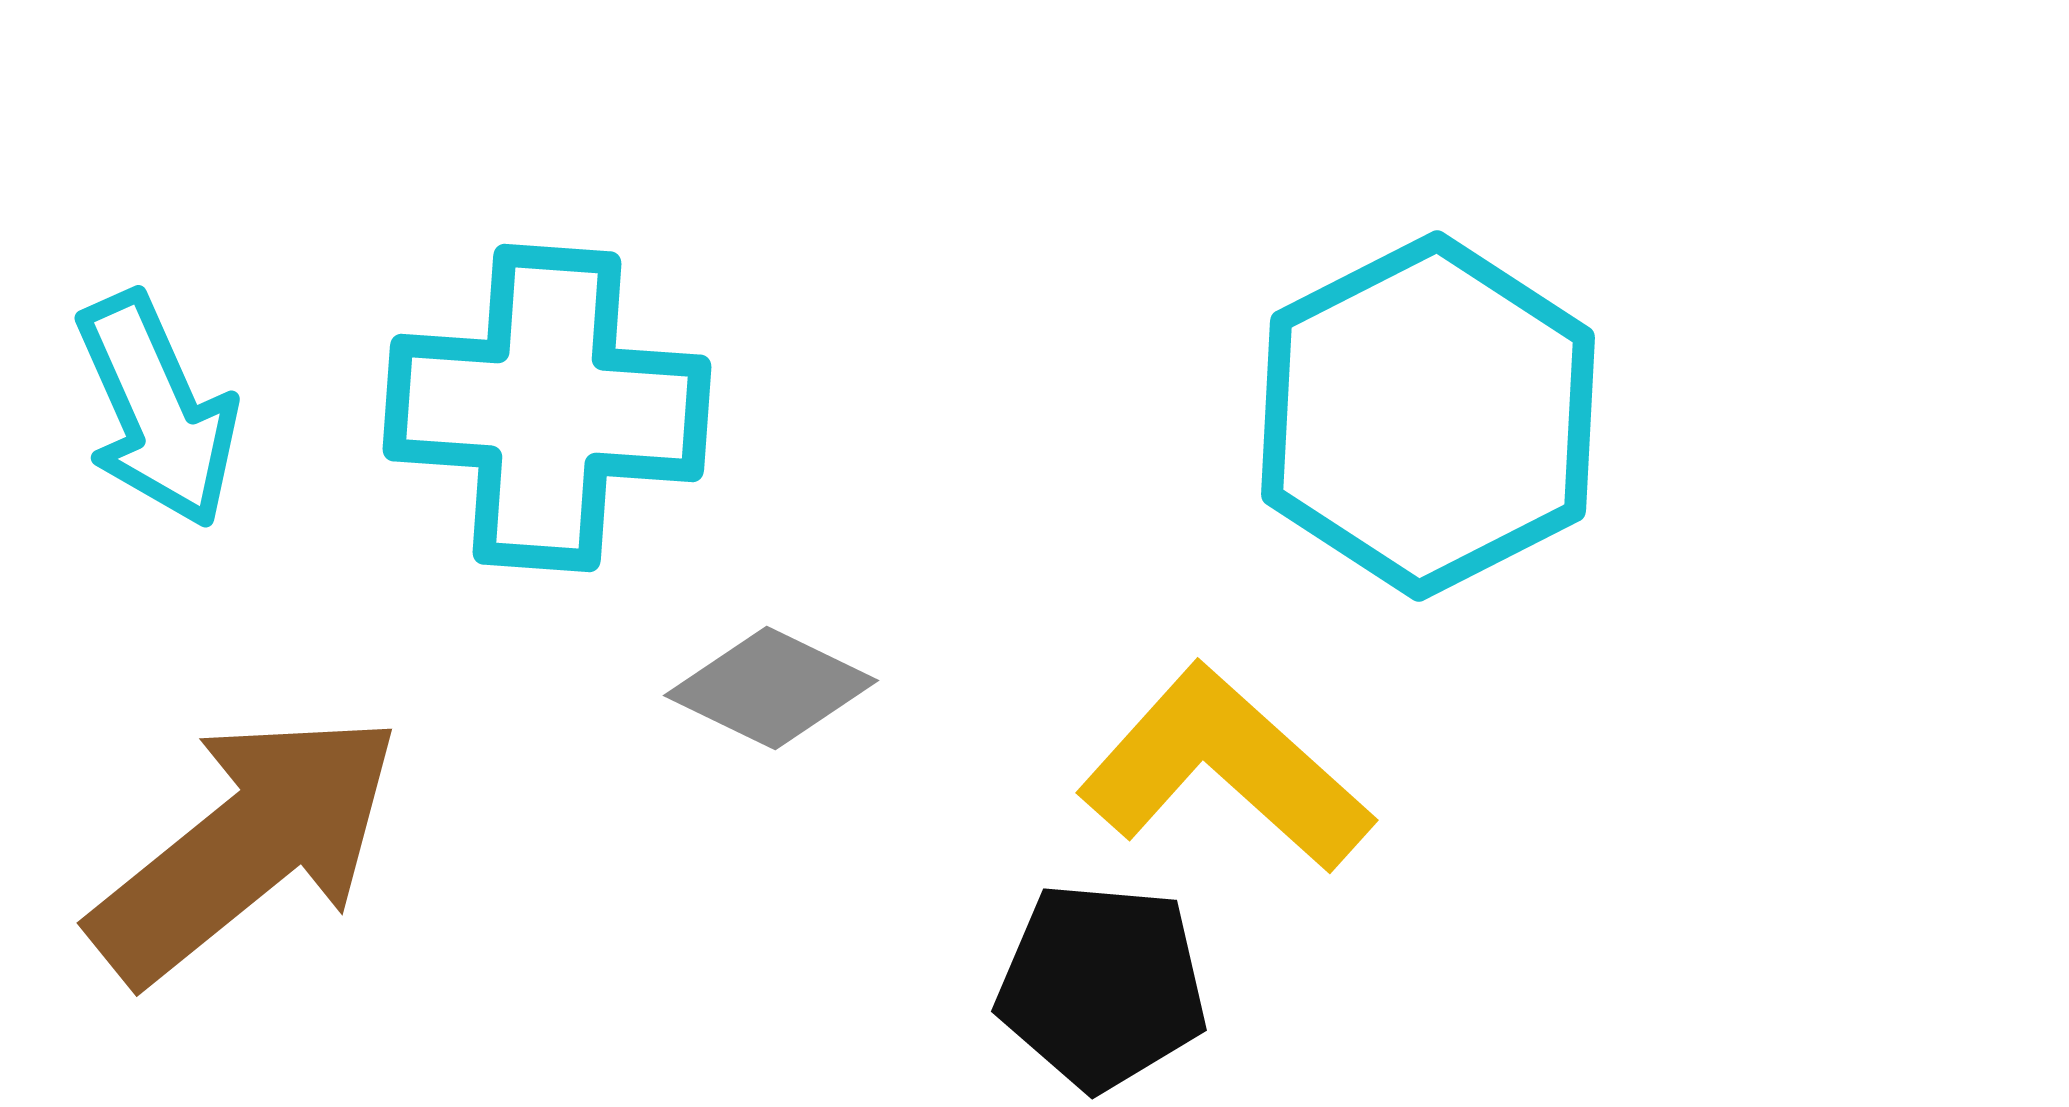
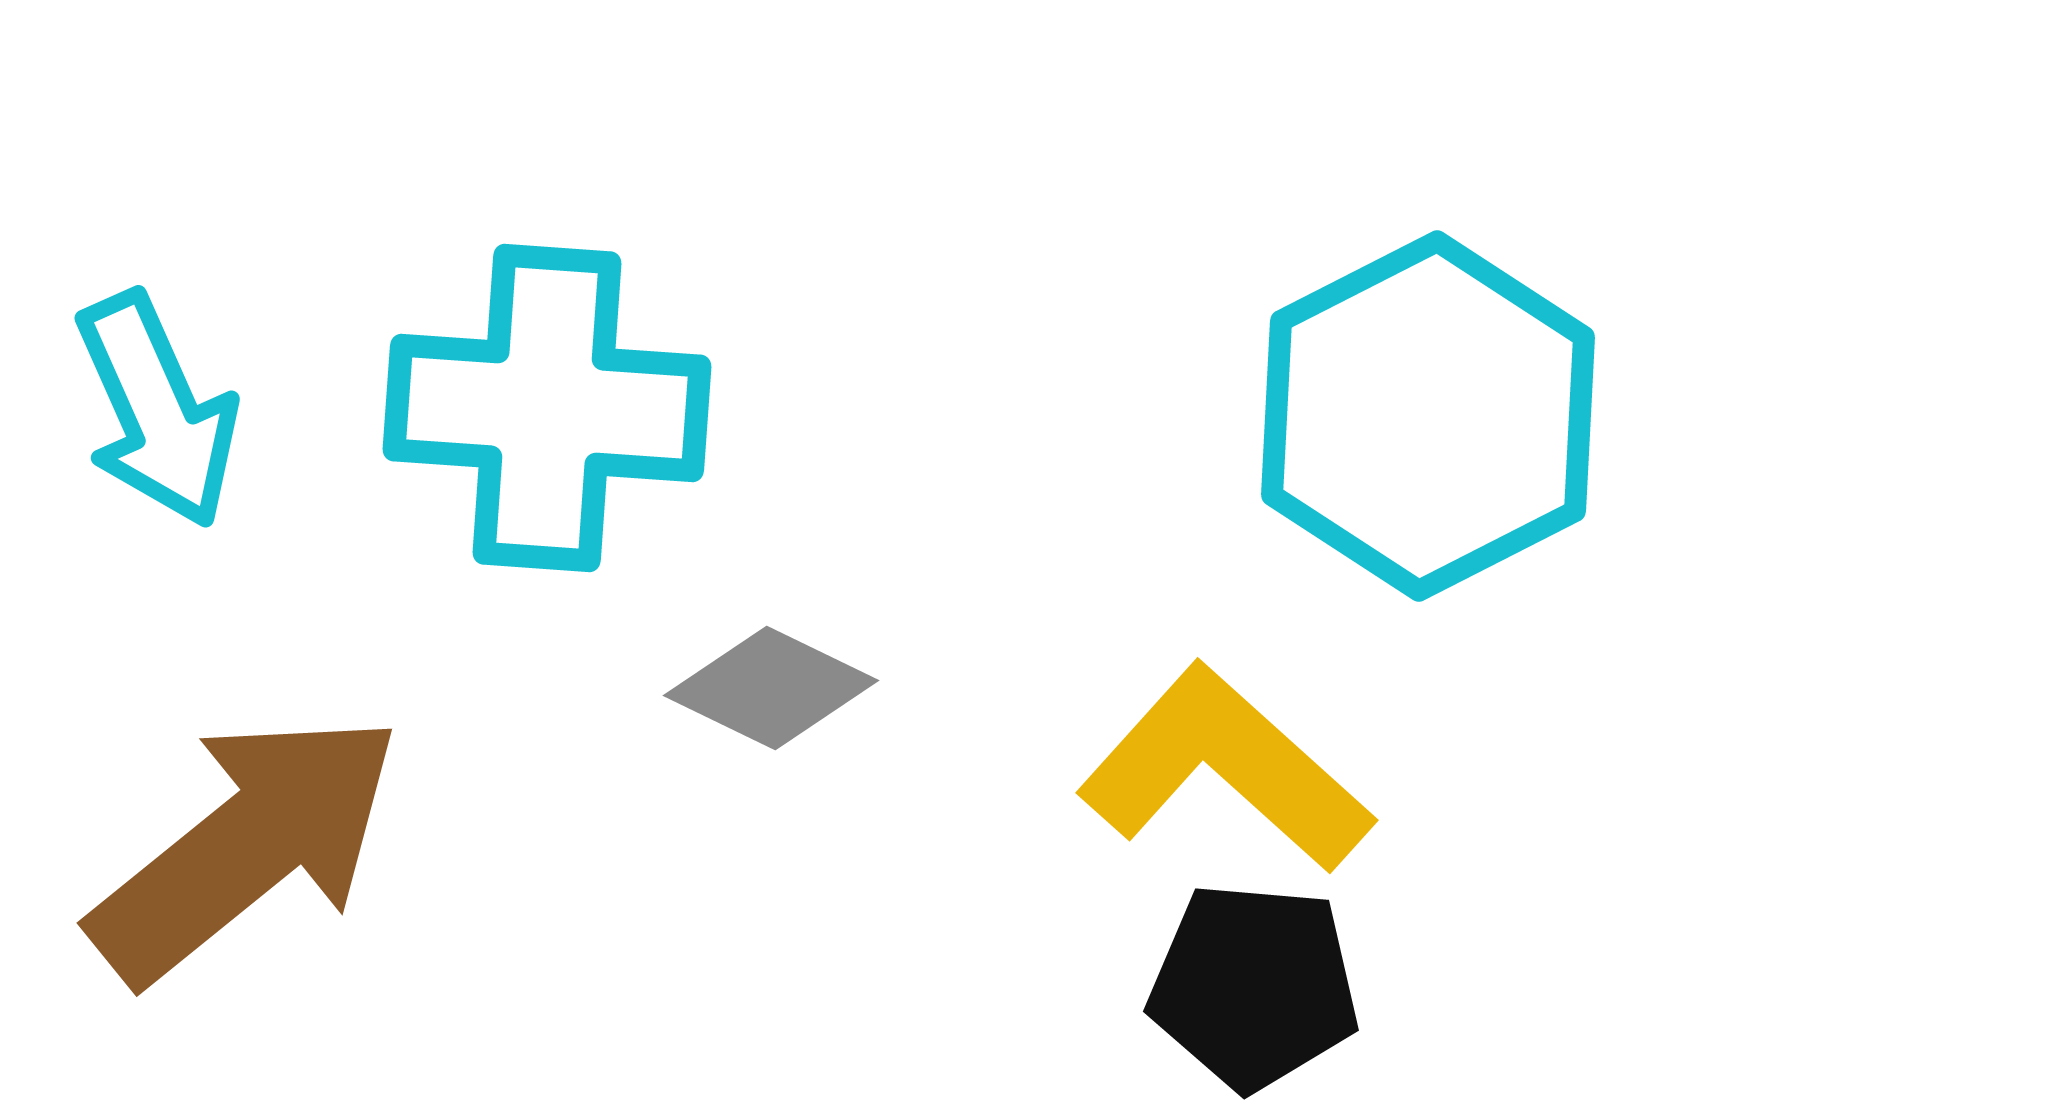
black pentagon: moved 152 px right
